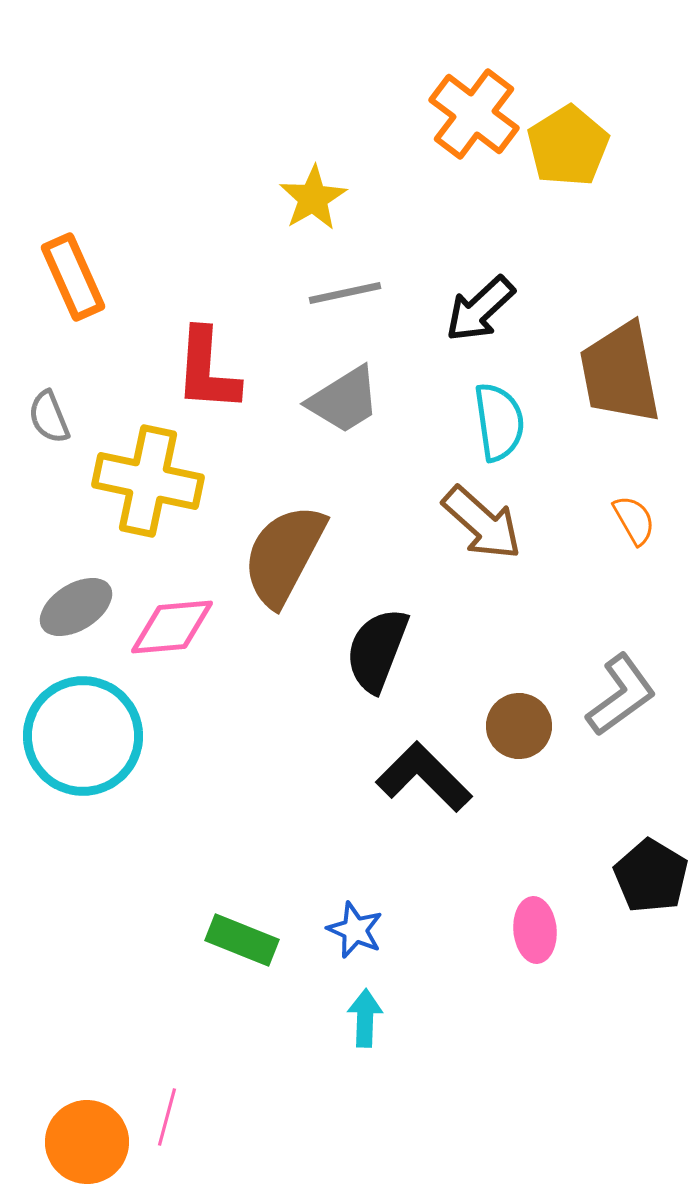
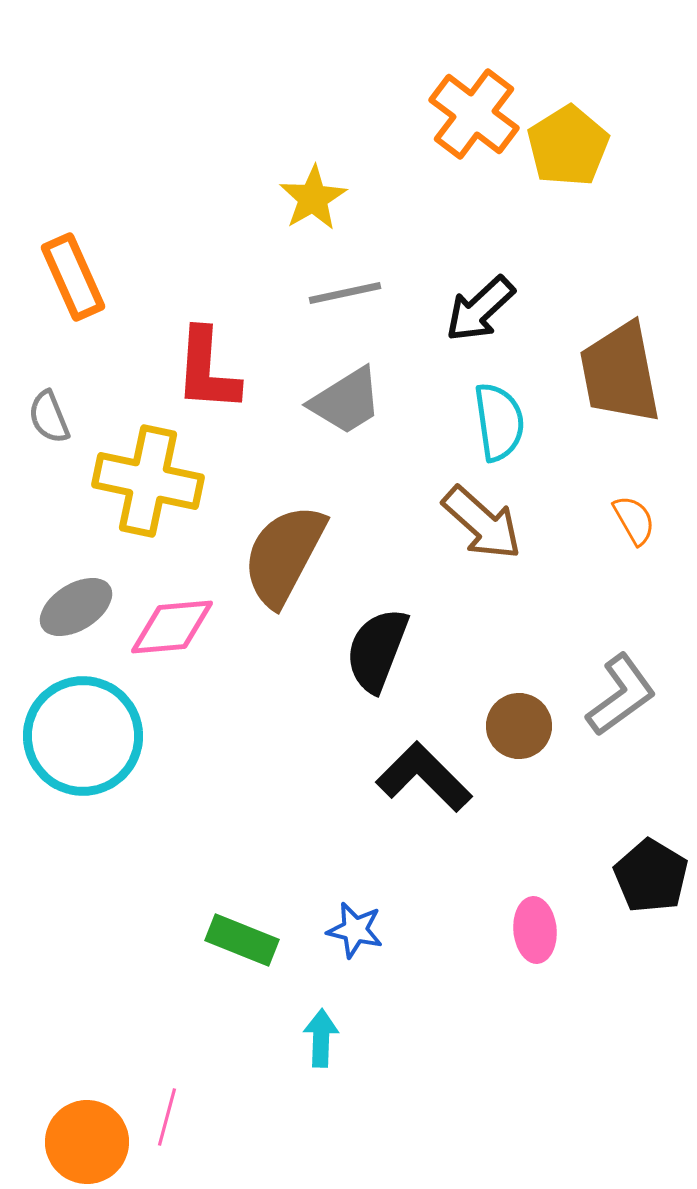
gray trapezoid: moved 2 px right, 1 px down
blue star: rotated 10 degrees counterclockwise
cyan arrow: moved 44 px left, 20 px down
